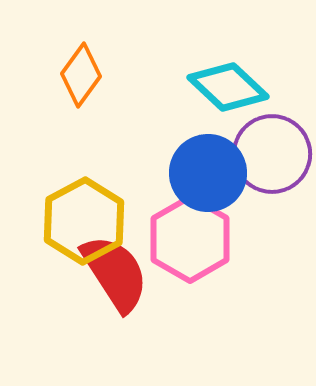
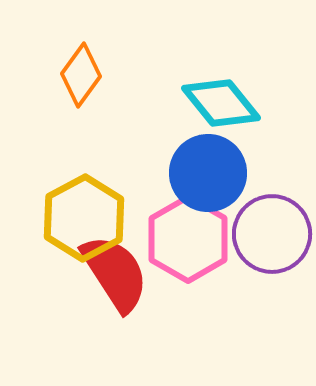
cyan diamond: moved 7 px left, 16 px down; rotated 8 degrees clockwise
purple circle: moved 80 px down
yellow hexagon: moved 3 px up
pink hexagon: moved 2 px left
